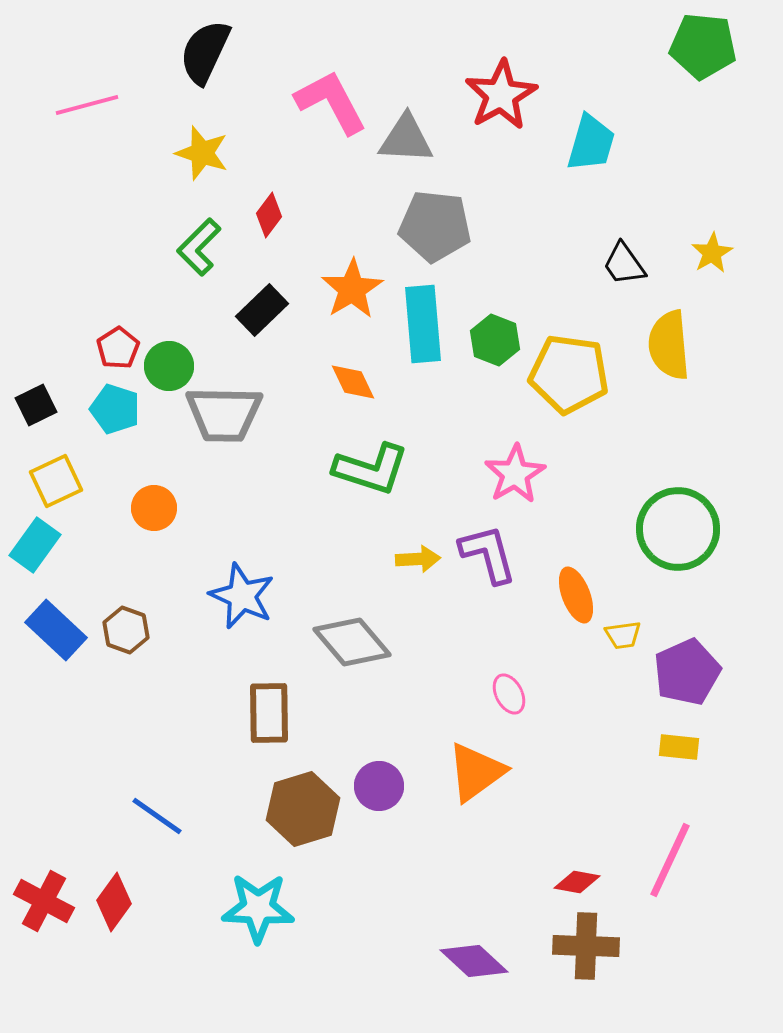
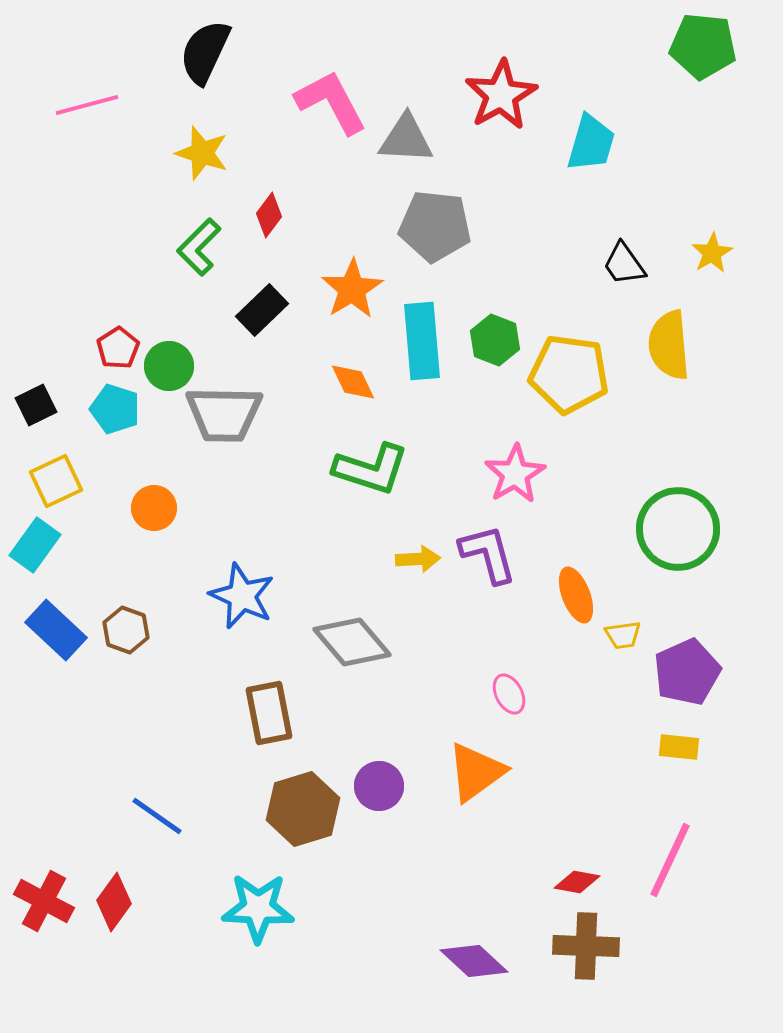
cyan rectangle at (423, 324): moved 1 px left, 17 px down
brown rectangle at (269, 713): rotated 10 degrees counterclockwise
